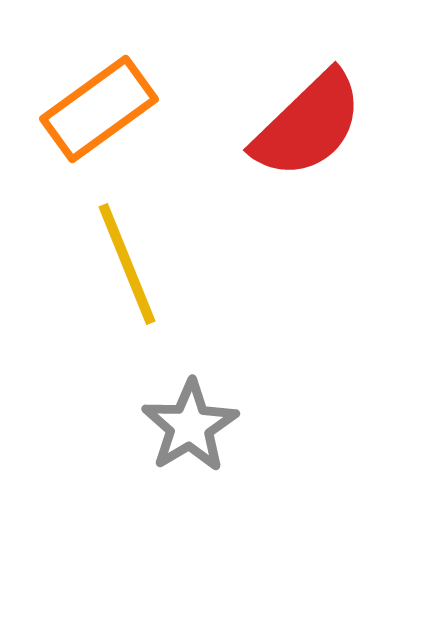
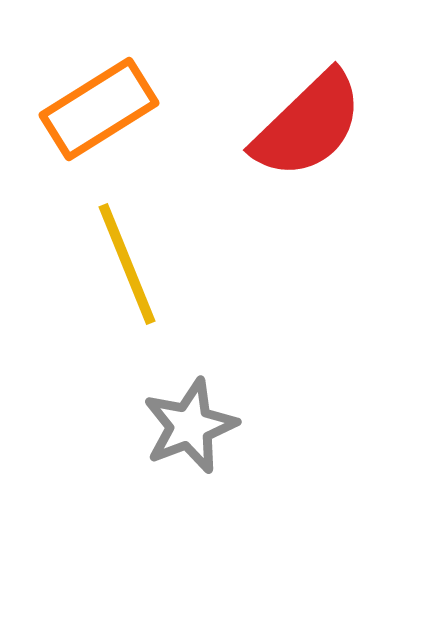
orange rectangle: rotated 4 degrees clockwise
gray star: rotated 10 degrees clockwise
